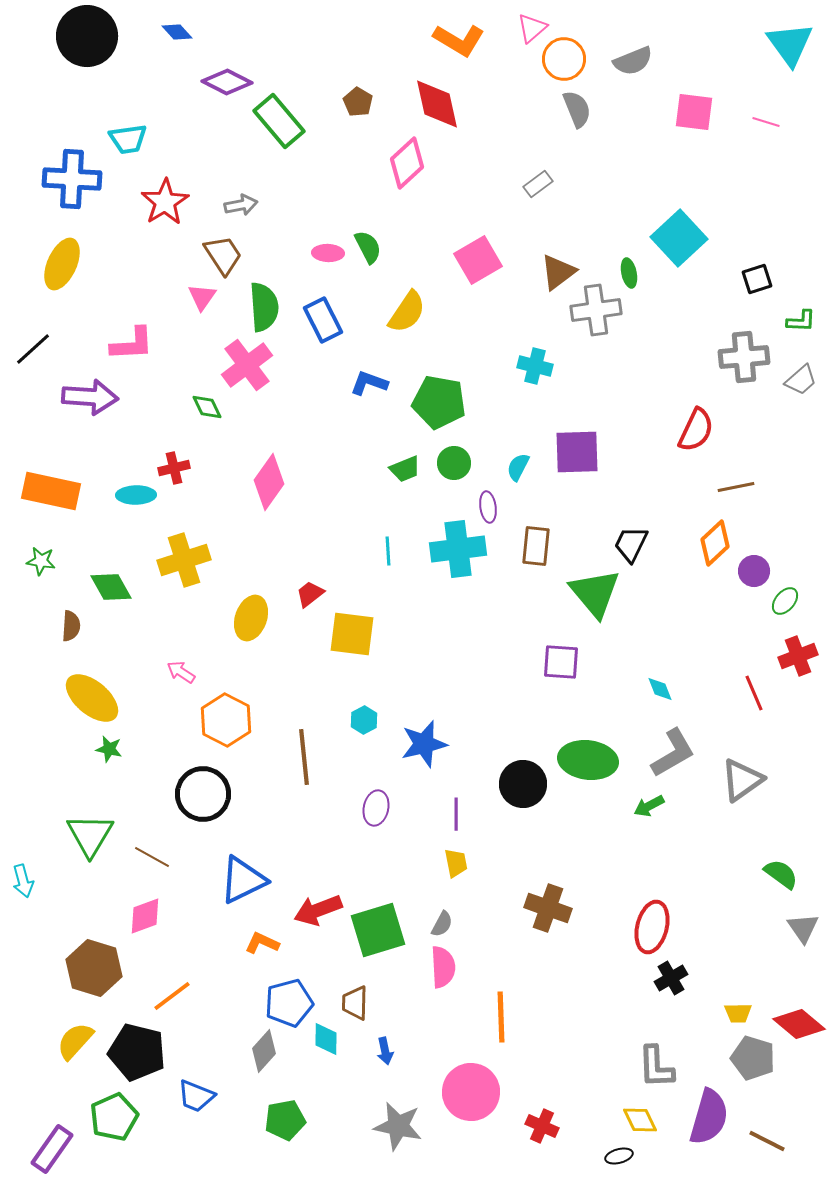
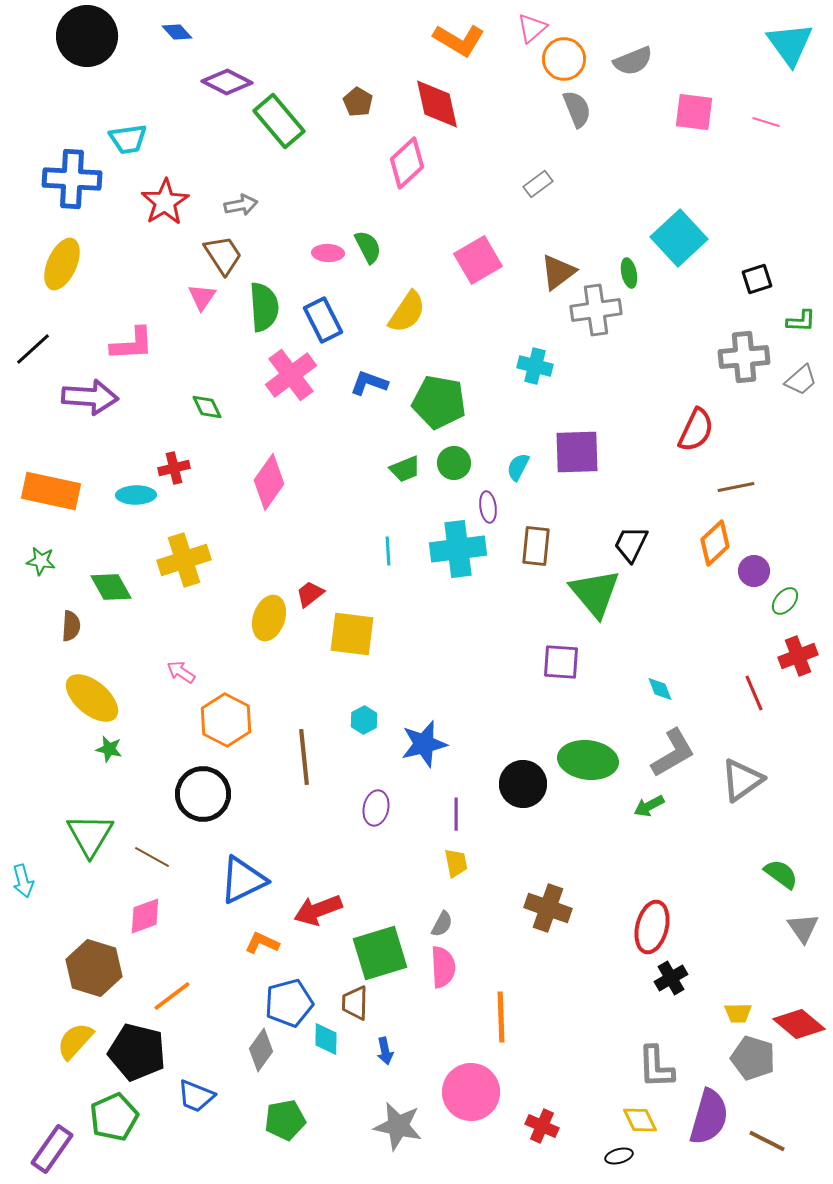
pink cross at (247, 365): moved 44 px right, 10 px down
yellow ellipse at (251, 618): moved 18 px right
green square at (378, 930): moved 2 px right, 23 px down
gray diamond at (264, 1051): moved 3 px left, 1 px up; rotated 6 degrees counterclockwise
